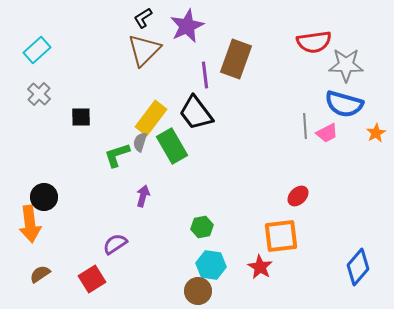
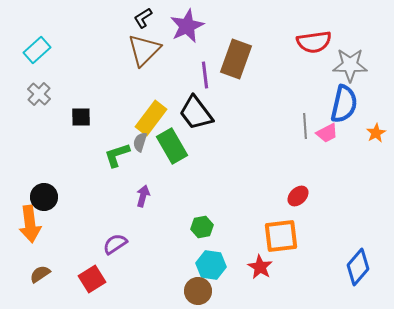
gray star: moved 4 px right
blue semicircle: rotated 93 degrees counterclockwise
